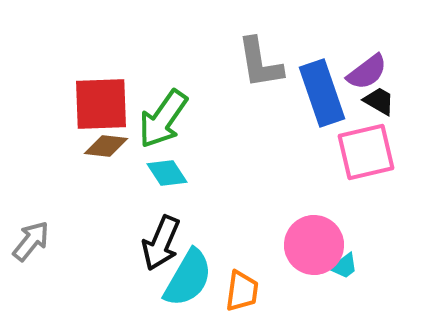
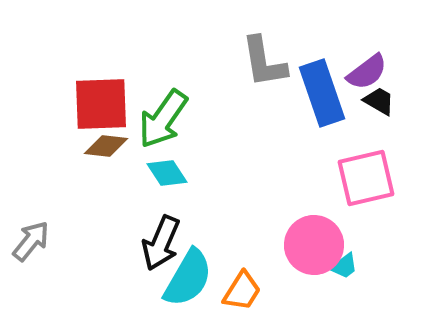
gray L-shape: moved 4 px right, 1 px up
pink square: moved 26 px down
orange trapezoid: rotated 24 degrees clockwise
